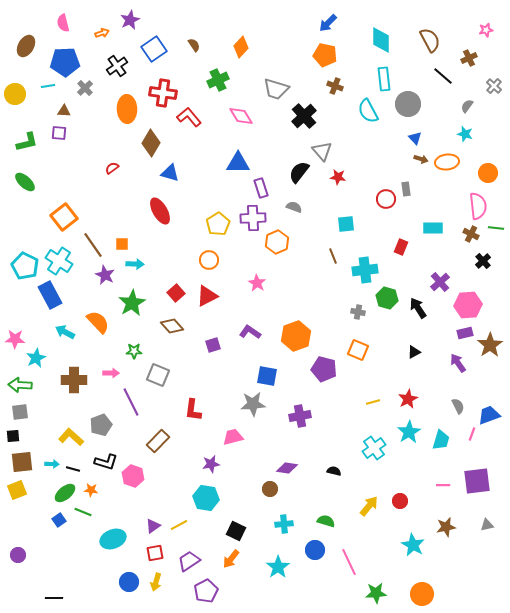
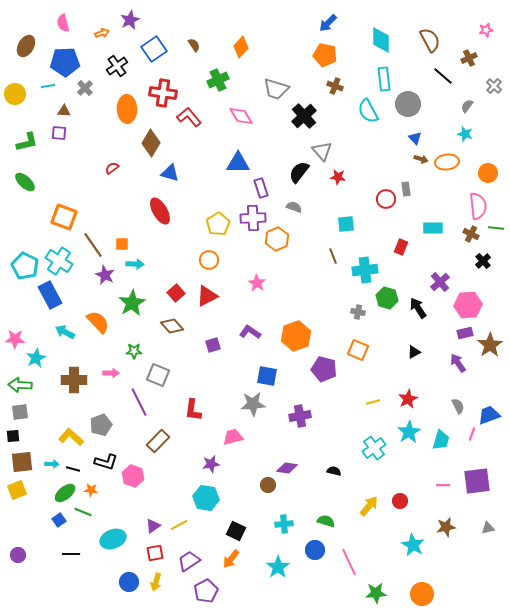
orange square at (64, 217): rotated 32 degrees counterclockwise
orange hexagon at (277, 242): moved 3 px up
purple line at (131, 402): moved 8 px right
brown circle at (270, 489): moved 2 px left, 4 px up
gray triangle at (487, 525): moved 1 px right, 3 px down
black line at (54, 598): moved 17 px right, 44 px up
